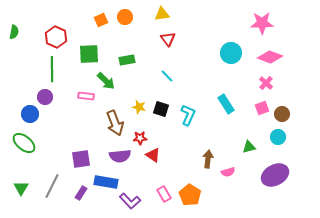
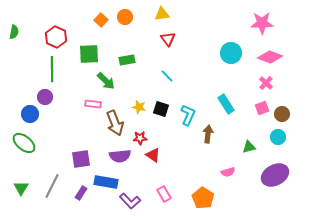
orange square at (101, 20): rotated 24 degrees counterclockwise
pink rectangle at (86, 96): moved 7 px right, 8 px down
brown arrow at (208, 159): moved 25 px up
orange pentagon at (190, 195): moved 13 px right, 3 px down
